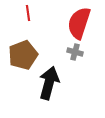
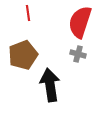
red semicircle: moved 1 px right, 1 px up
gray cross: moved 3 px right, 2 px down
black arrow: moved 1 px right, 2 px down; rotated 24 degrees counterclockwise
